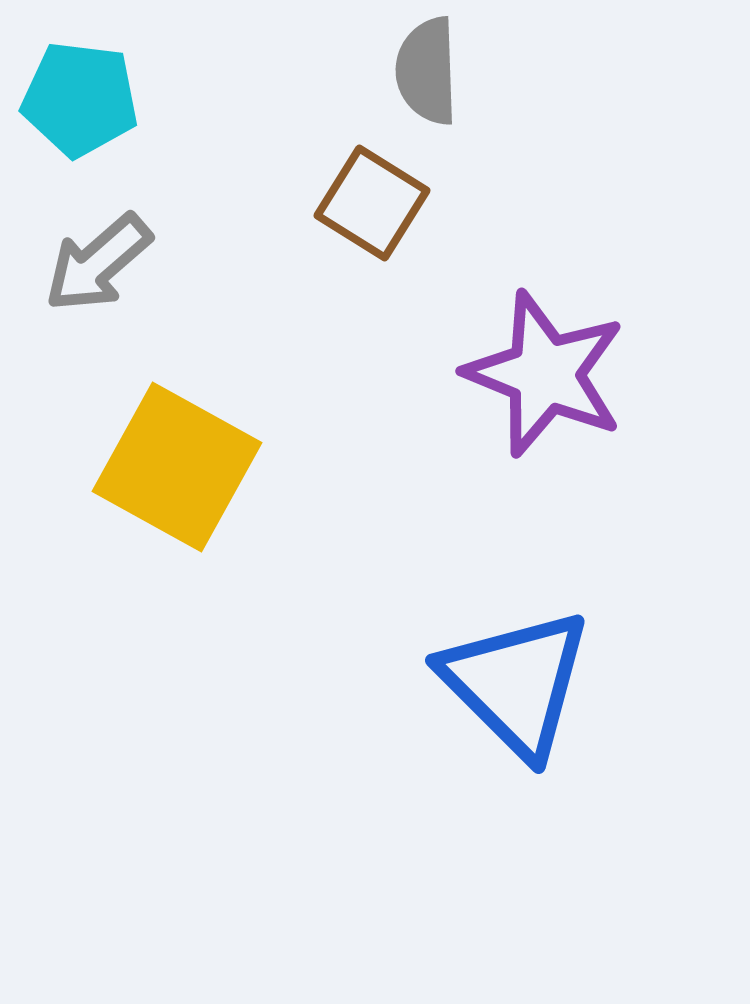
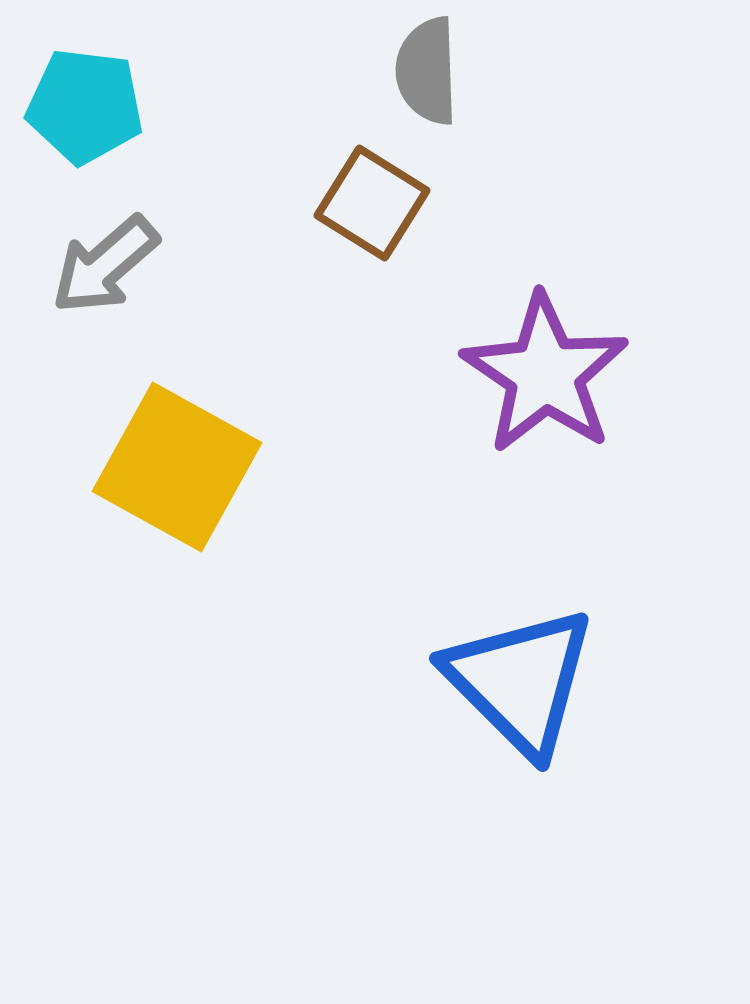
cyan pentagon: moved 5 px right, 7 px down
gray arrow: moved 7 px right, 2 px down
purple star: rotated 12 degrees clockwise
blue triangle: moved 4 px right, 2 px up
